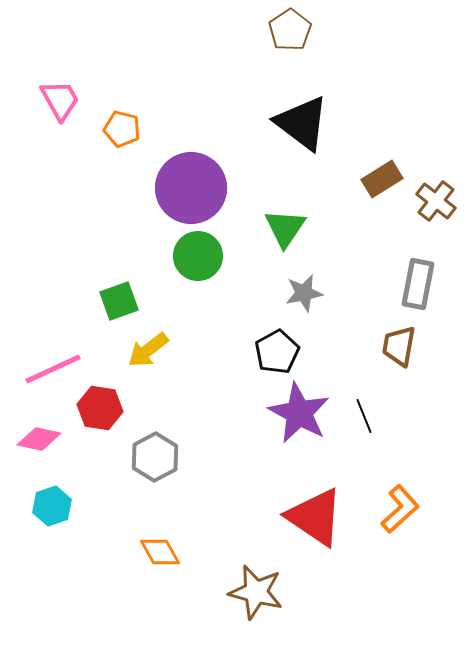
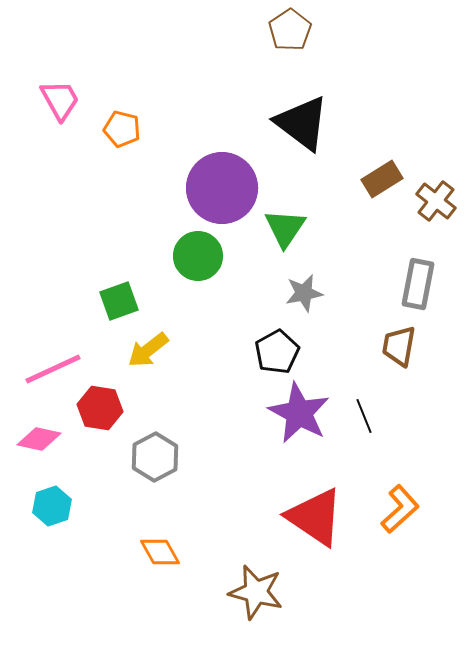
purple circle: moved 31 px right
